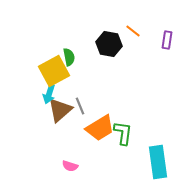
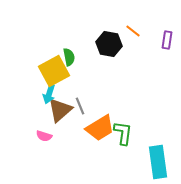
pink semicircle: moved 26 px left, 30 px up
